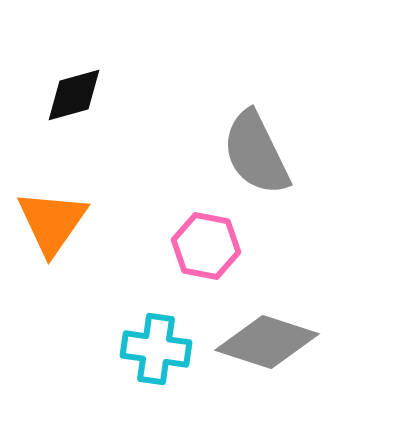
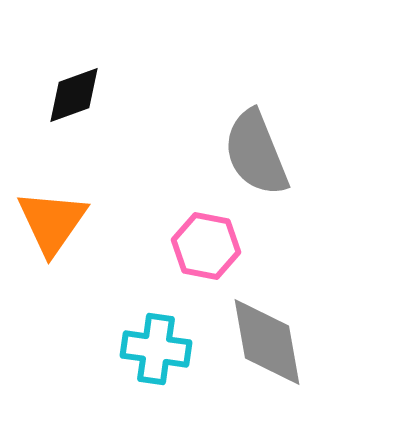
black diamond: rotated 4 degrees counterclockwise
gray semicircle: rotated 4 degrees clockwise
gray diamond: rotated 62 degrees clockwise
